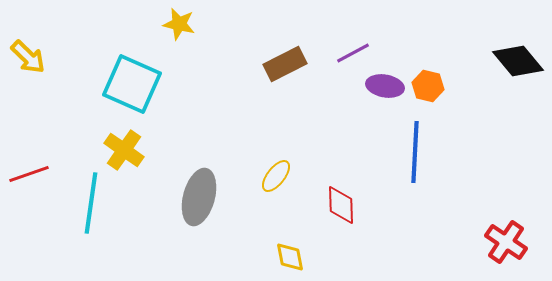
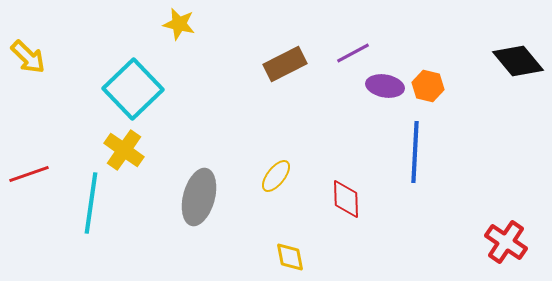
cyan square: moved 1 px right, 5 px down; rotated 22 degrees clockwise
red diamond: moved 5 px right, 6 px up
